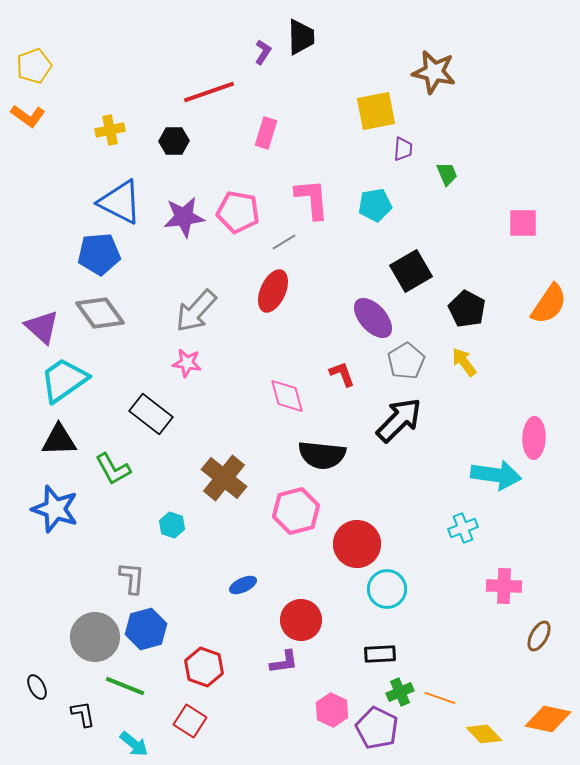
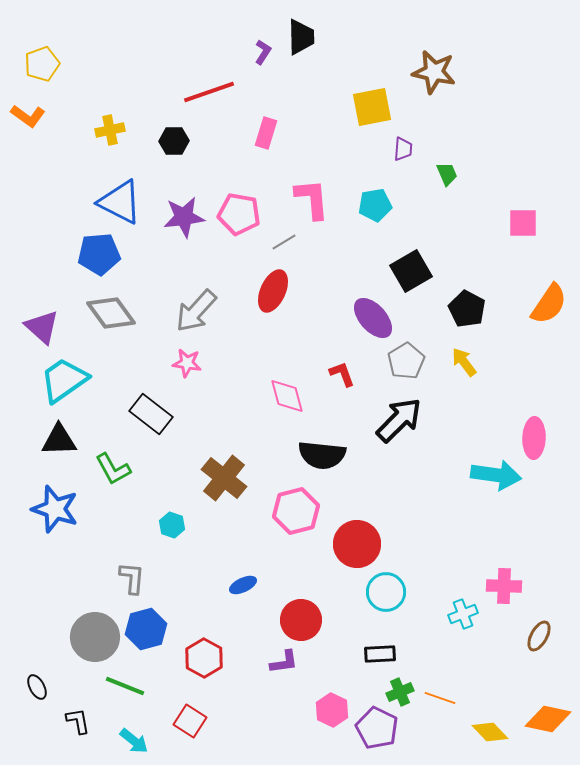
yellow pentagon at (34, 66): moved 8 px right, 2 px up
yellow square at (376, 111): moved 4 px left, 4 px up
pink pentagon at (238, 212): moved 1 px right, 2 px down
gray diamond at (100, 313): moved 11 px right
cyan cross at (463, 528): moved 86 px down
cyan circle at (387, 589): moved 1 px left, 3 px down
red hexagon at (204, 667): moved 9 px up; rotated 9 degrees clockwise
black L-shape at (83, 714): moved 5 px left, 7 px down
yellow diamond at (484, 734): moved 6 px right, 2 px up
cyan arrow at (134, 744): moved 3 px up
